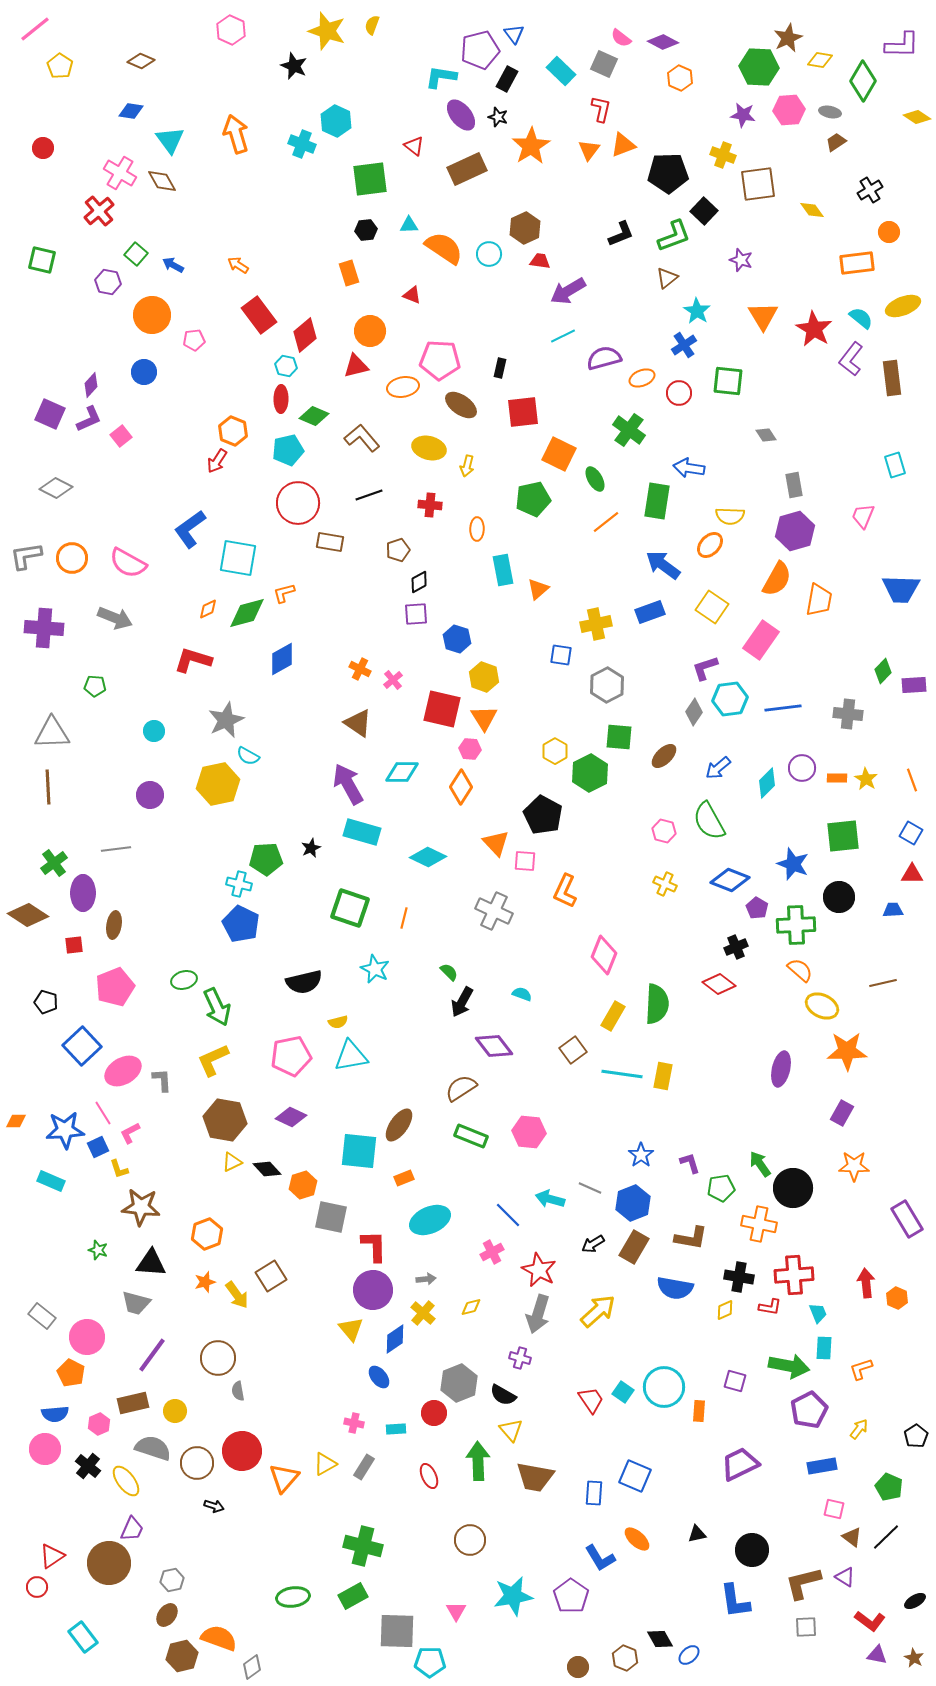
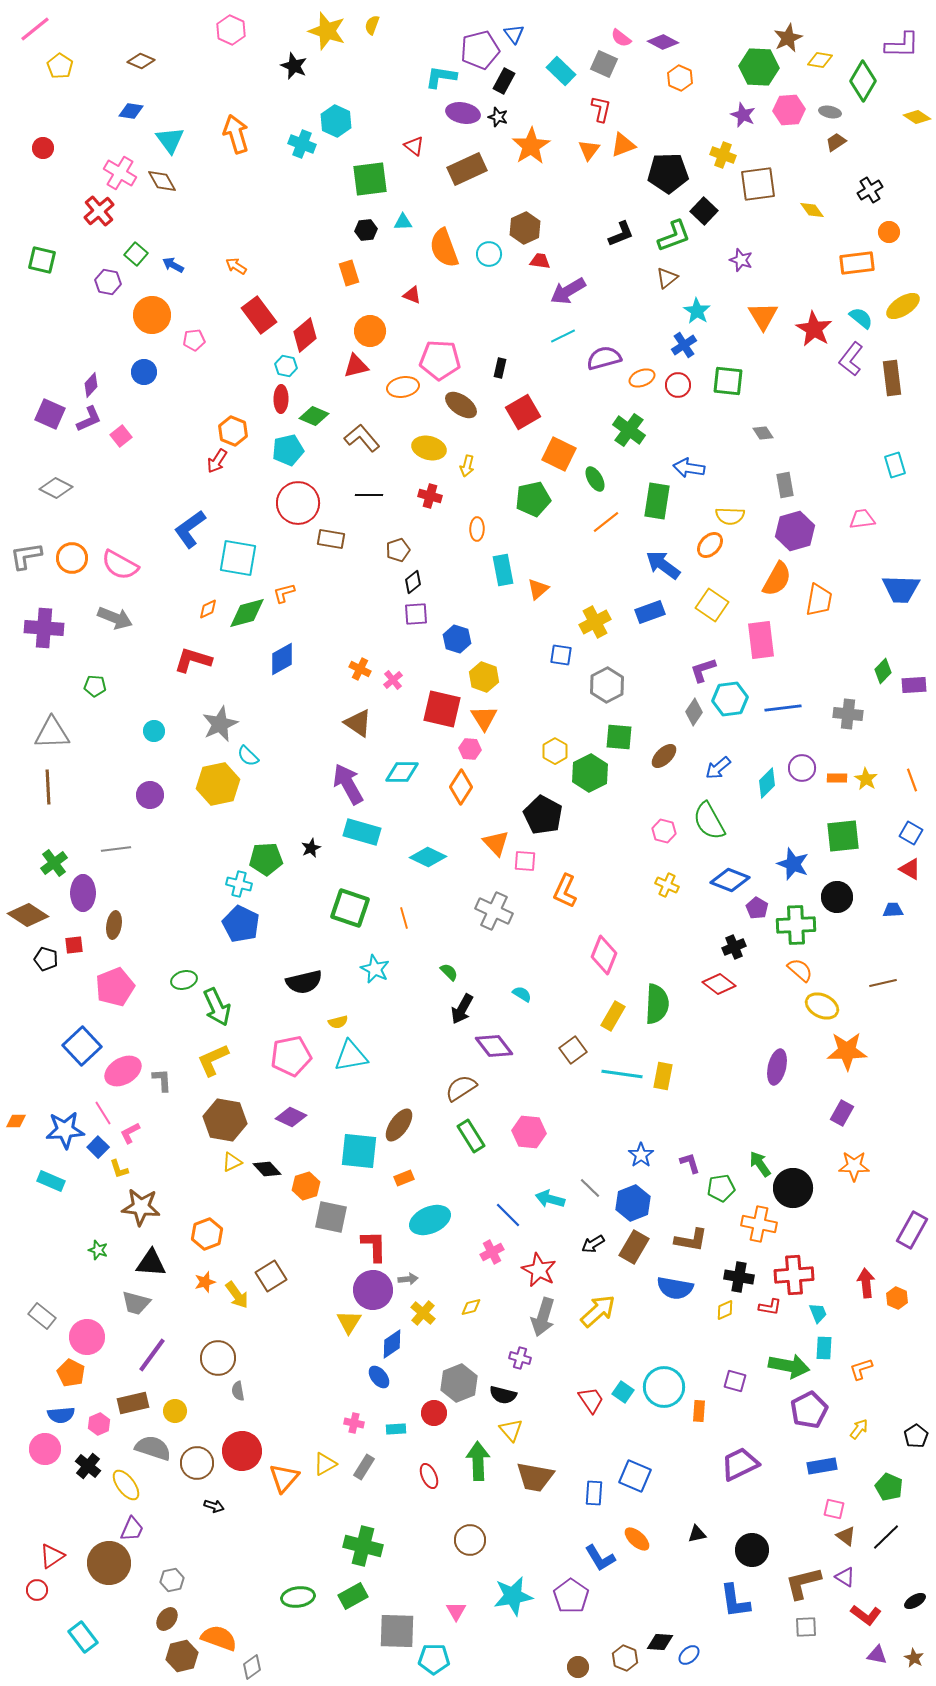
black rectangle at (507, 79): moved 3 px left, 2 px down
purple ellipse at (461, 115): moved 2 px right, 2 px up; rotated 40 degrees counterclockwise
purple star at (743, 115): rotated 15 degrees clockwise
cyan triangle at (409, 225): moved 6 px left, 3 px up
orange semicircle at (444, 248): rotated 144 degrees counterclockwise
orange arrow at (238, 265): moved 2 px left, 1 px down
yellow ellipse at (903, 306): rotated 12 degrees counterclockwise
red circle at (679, 393): moved 1 px left, 8 px up
red square at (523, 412): rotated 24 degrees counterclockwise
gray diamond at (766, 435): moved 3 px left, 2 px up
gray rectangle at (794, 485): moved 9 px left
black line at (369, 495): rotated 20 degrees clockwise
red cross at (430, 505): moved 9 px up; rotated 10 degrees clockwise
pink trapezoid at (863, 516): moved 1 px left, 3 px down; rotated 60 degrees clockwise
brown rectangle at (330, 542): moved 1 px right, 3 px up
pink semicircle at (128, 563): moved 8 px left, 2 px down
black diamond at (419, 582): moved 6 px left; rotated 10 degrees counterclockwise
yellow square at (712, 607): moved 2 px up
yellow cross at (596, 624): moved 1 px left, 2 px up; rotated 16 degrees counterclockwise
pink rectangle at (761, 640): rotated 42 degrees counterclockwise
purple L-shape at (705, 668): moved 2 px left, 2 px down
gray star at (226, 720): moved 6 px left, 4 px down
cyan semicircle at (248, 756): rotated 15 degrees clockwise
red triangle at (912, 874): moved 2 px left, 5 px up; rotated 30 degrees clockwise
yellow cross at (665, 884): moved 2 px right, 1 px down
black circle at (839, 897): moved 2 px left
orange line at (404, 918): rotated 30 degrees counterclockwise
black cross at (736, 947): moved 2 px left
cyan semicircle at (522, 994): rotated 12 degrees clockwise
black pentagon at (46, 1002): moved 43 px up
black arrow at (462, 1002): moved 7 px down
purple ellipse at (781, 1069): moved 4 px left, 2 px up
green rectangle at (471, 1136): rotated 36 degrees clockwise
blue square at (98, 1147): rotated 20 degrees counterclockwise
orange hexagon at (303, 1185): moved 3 px right, 1 px down
gray line at (590, 1188): rotated 20 degrees clockwise
purple rectangle at (907, 1219): moved 5 px right, 11 px down; rotated 60 degrees clockwise
brown L-shape at (691, 1238): moved 2 px down
gray arrow at (426, 1279): moved 18 px left
gray arrow at (538, 1314): moved 5 px right, 3 px down
yellow triangle at (351, 1329): moved 2 px left, 7 px up; rotated 12 degrees clockwise
blue diamond at (395, 1339): moved 3 px left, 5 px down
black semicircle at (503, 1395): rotated 16 degrees counterclockwise
blue semicircle at (55, 1414): moved 6 px right, 1 px down
yellow ellipse at (126, 1481): moved 4 px down
brown triangle at (852, 1537): moved 6 px left, 1 px up
red circle at (37, 1587): moved 3 px down
green ellipse at (293, 1597): moved 5 px right
brown ellipse at (167, 1615): moved 4 px down
red L-shape at (870, 1621): moved 4 px left, 6 px up
black diamond at (660, 1639): moved 3 px down; rotated 56 degrees counterclockwise
cyan pentagon at (430, 1662): moved 4 px right, 3 px up
